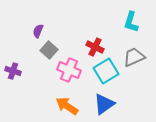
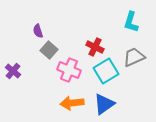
purple semicircle: rotated 40 degrees counterclockwise
purple cross: rotated 21 degrees clockwise
orange arrow: moved 5 px right, 3 px up; rotated 40 degrees counterclockwise
